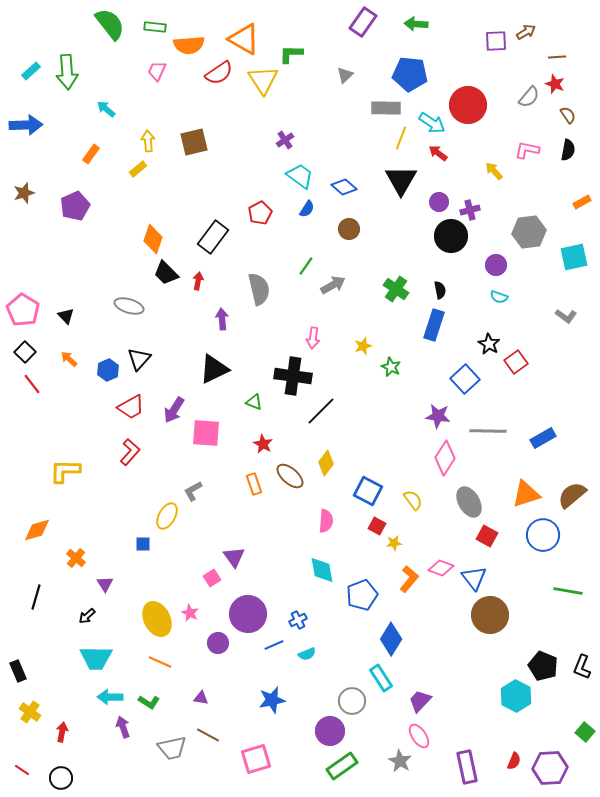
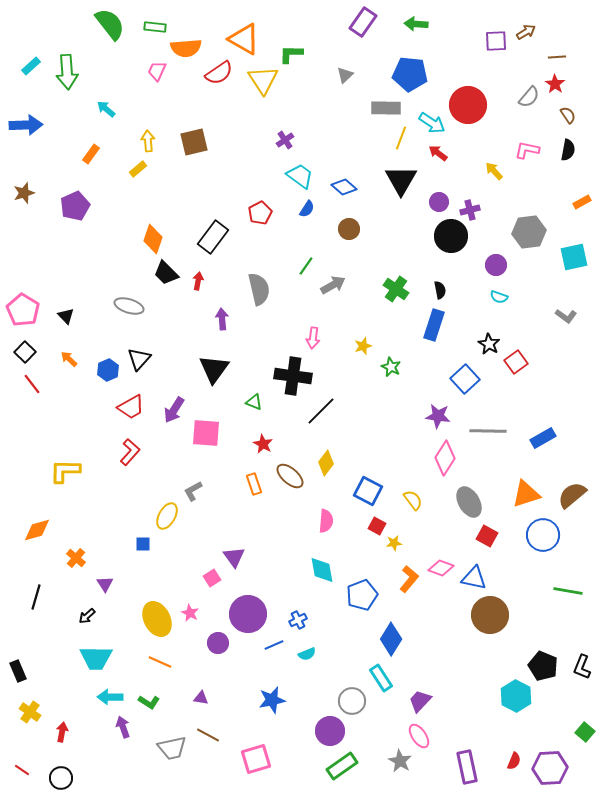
orange semicircle at (189, 45): moved 3 px left, 3 px down
cyan rectangle at (31, 71): moved 5 px up
red star at (555, 84): rotated 12 degrees clockwise
black triangle at (214, 369): rotated 28 degrees counterclockwise
blue triangle at (474, 578): rotated 40 degrees counterclockwise
